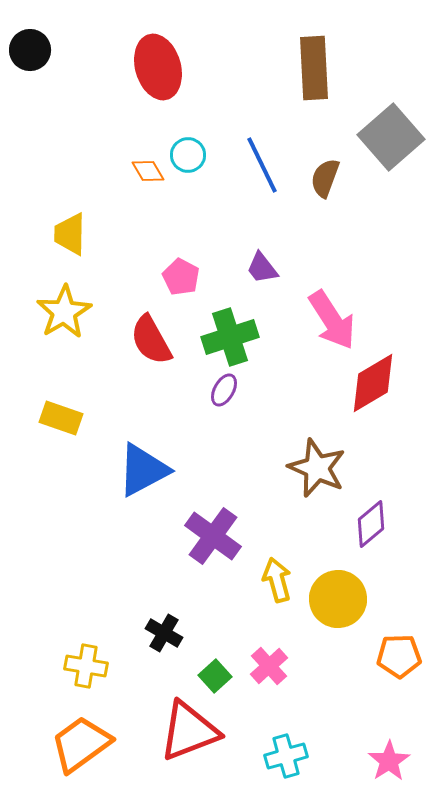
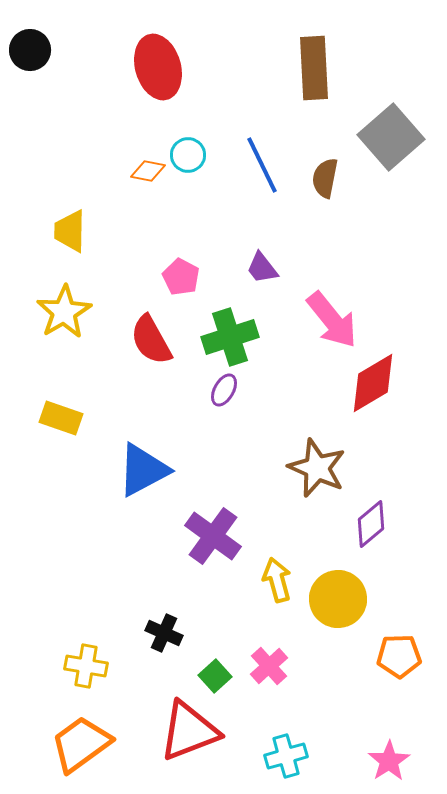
orange diamond: rotated 48 degrees counterclockwise
brown semicircle: rotated 9 degrees counterclockwise
yellow trapezoid: moved 3 px up
pink arrow: rotated 6 degrees counterclockwise
black cross: rotated 6 degrees counterclockwise
